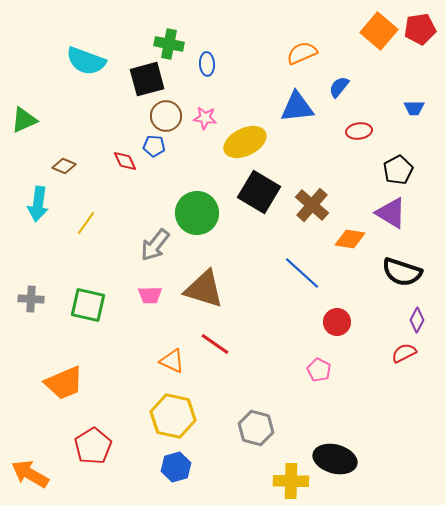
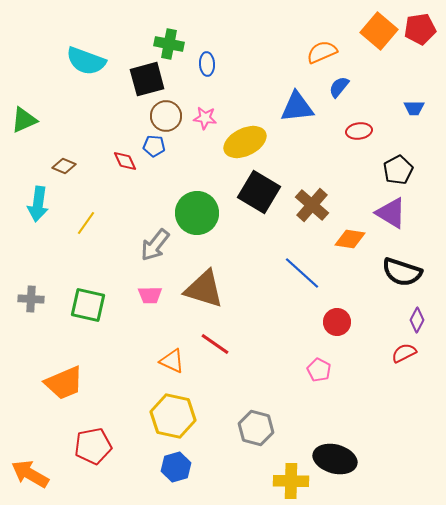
orange semicircle at (302, 53): moved 20 px right, 1 px up
red pentagon at (93, 446): rotated 21 degrees clockwise
